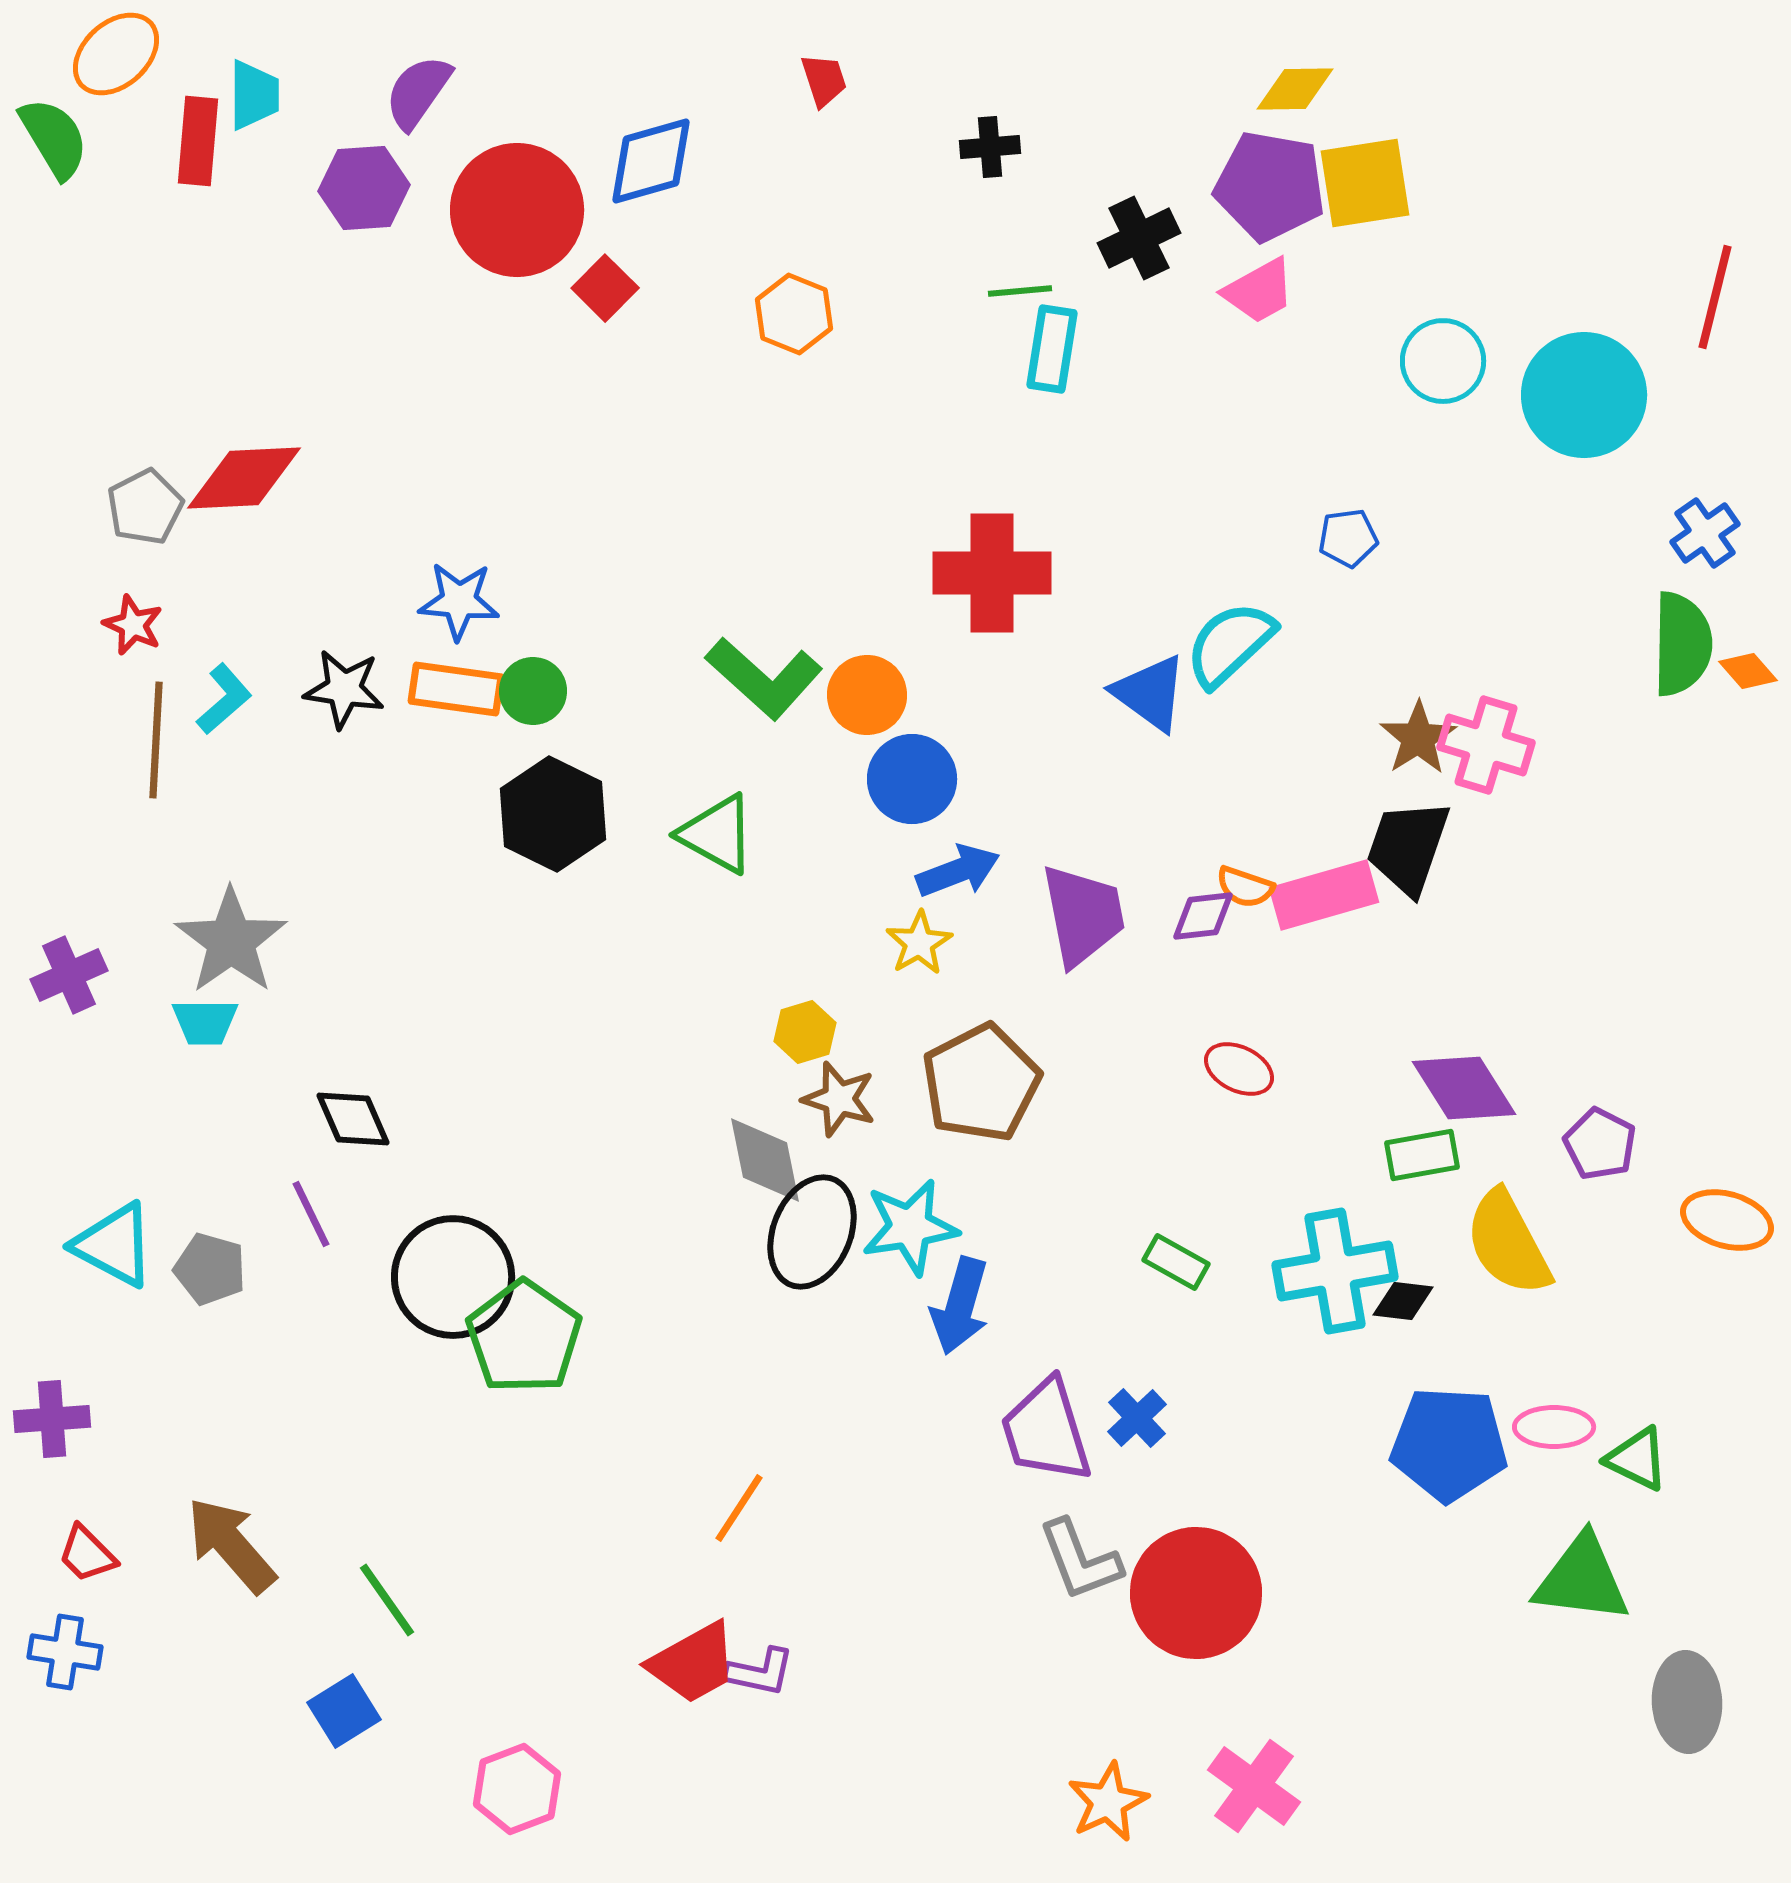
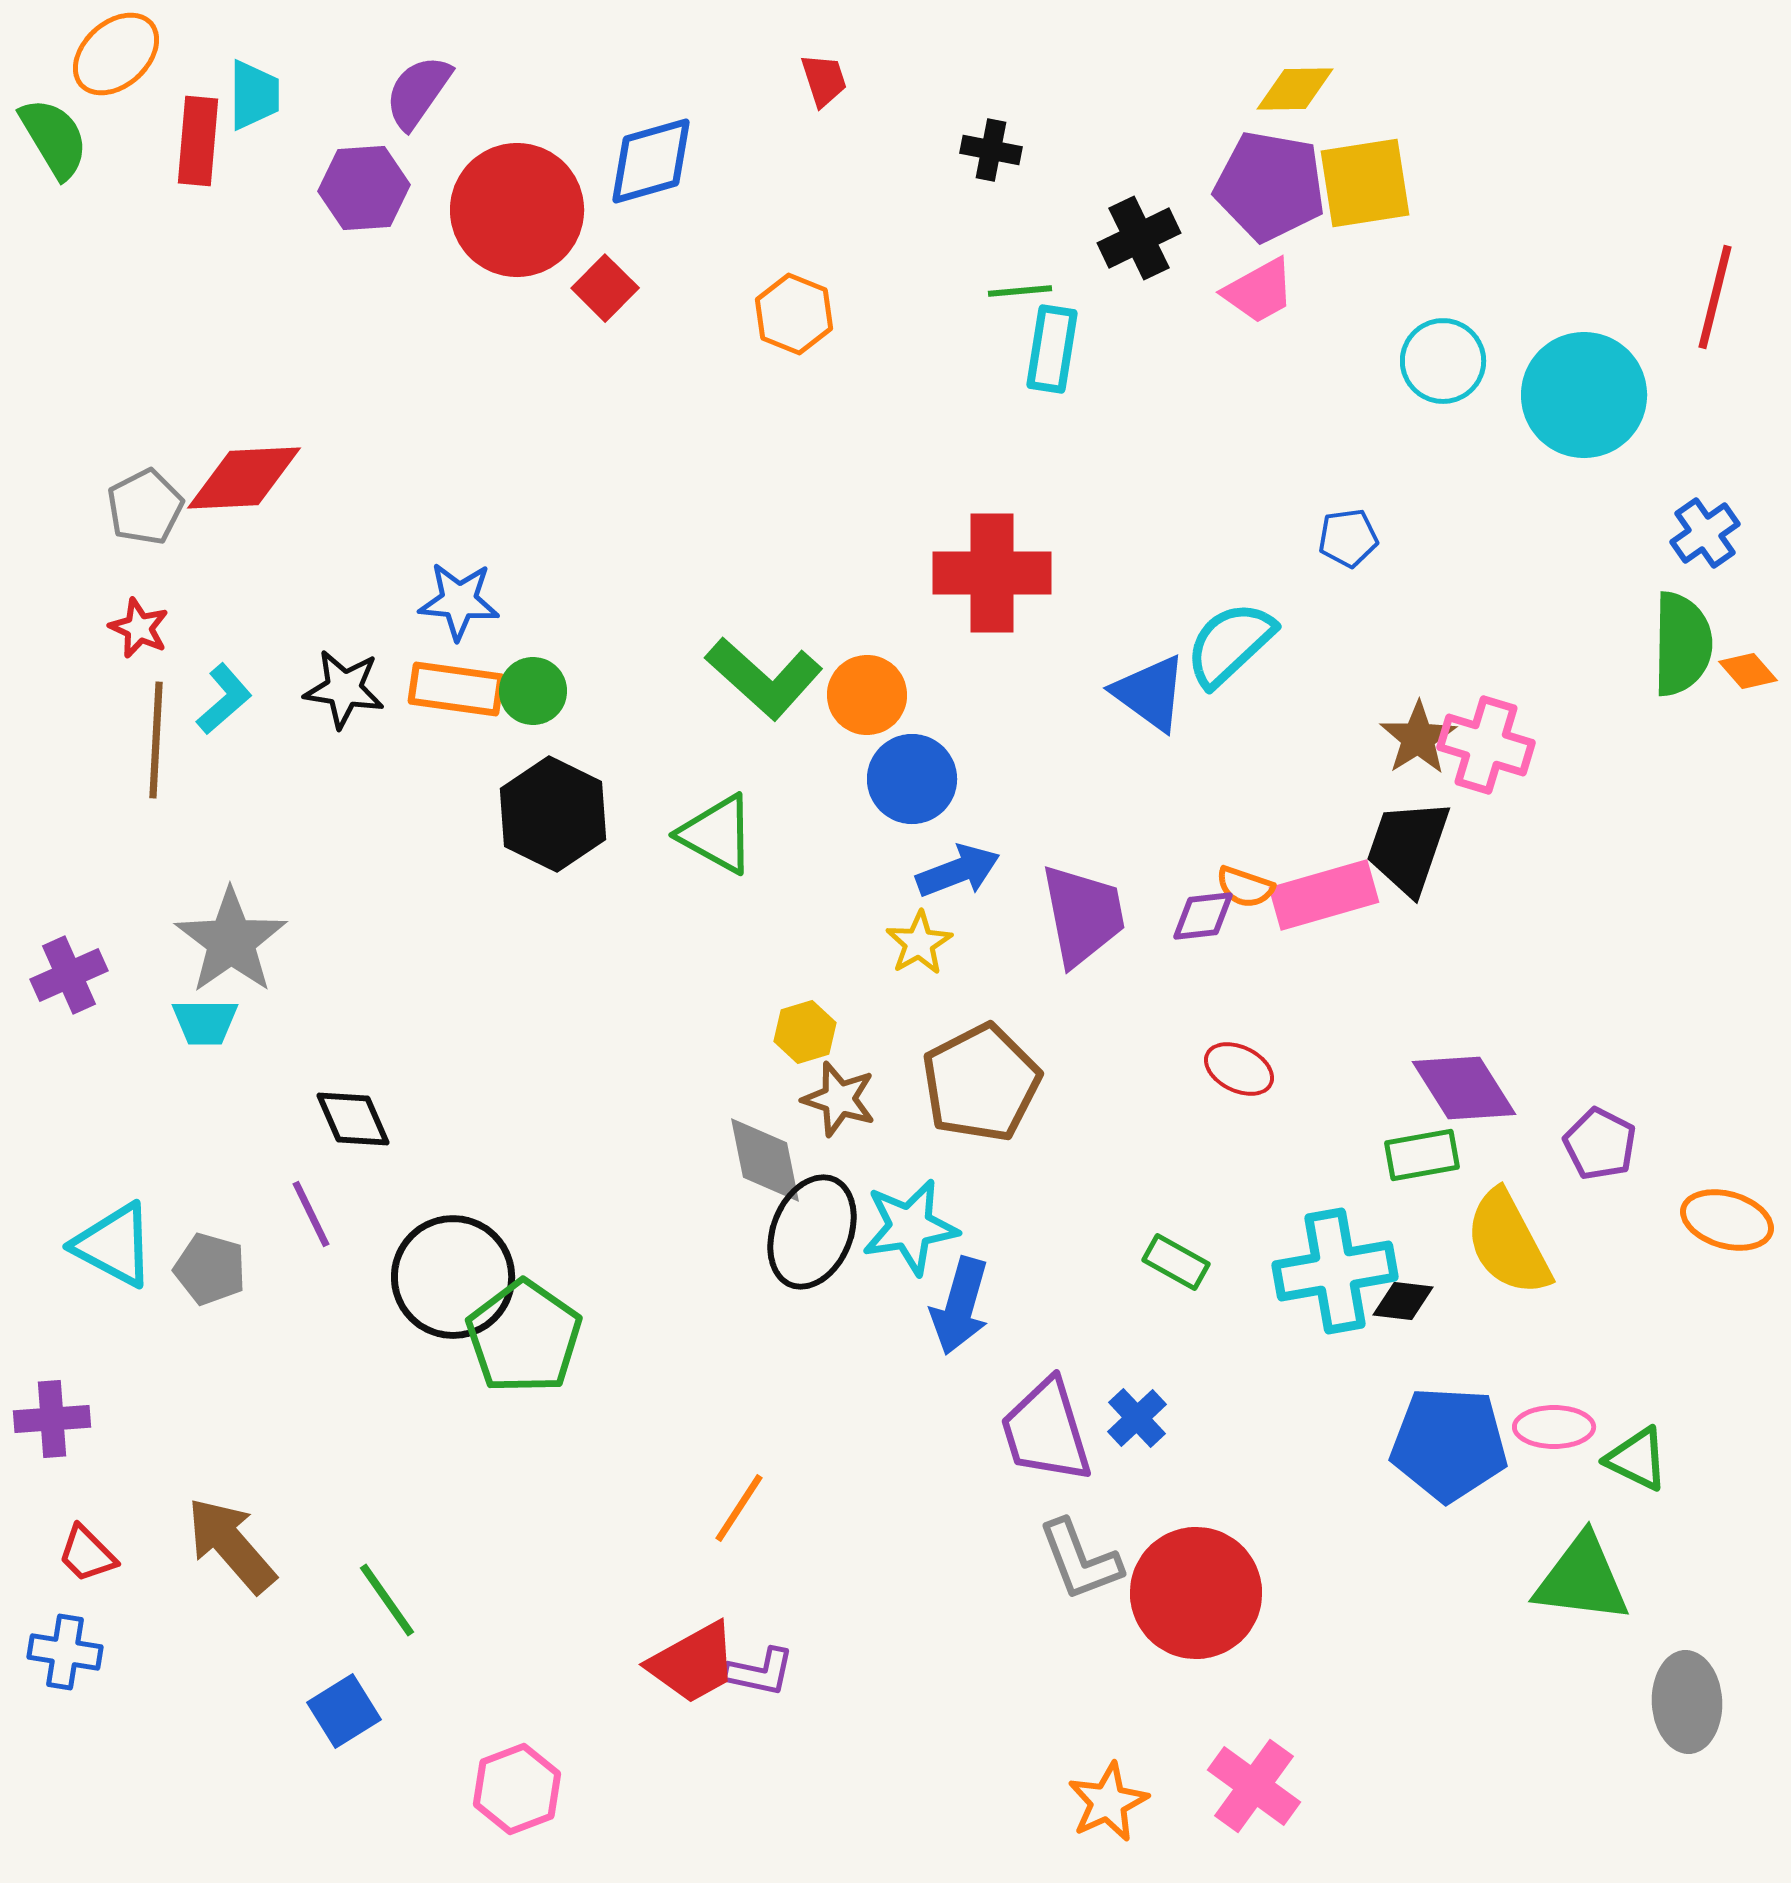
black cross at (990, 147): moved 1 px right, 3 px down; rotated 16 degrees clockwise
red star at (133, 625): moved 6 px right, 3 px down
